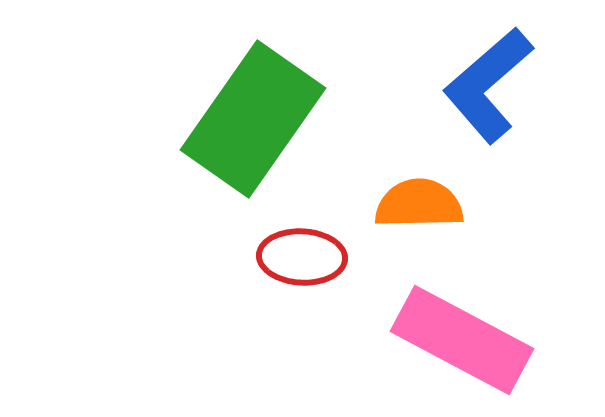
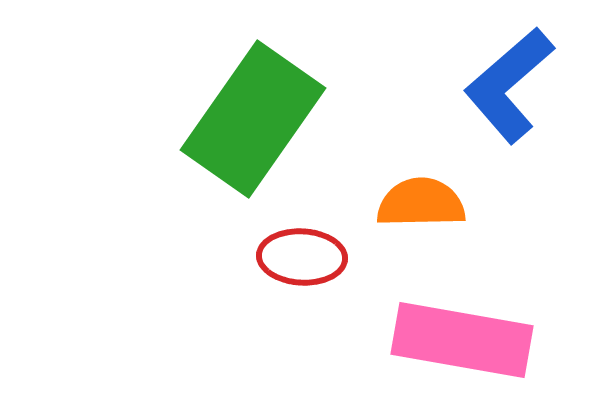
blue L-shape: moved 21 px right
orange semicircle: moved 2 px right, 1 px up
pink rectangle: rotated 18 degrees counterclockwise
